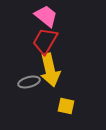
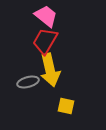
gray ellipse: moved 1 px left
